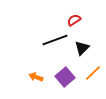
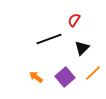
red semicircle: rotated 24 degrees counterclockwise
black line: moved 6 px left, 1 px up
orange arrow: rotated 16 degrees clockwise
